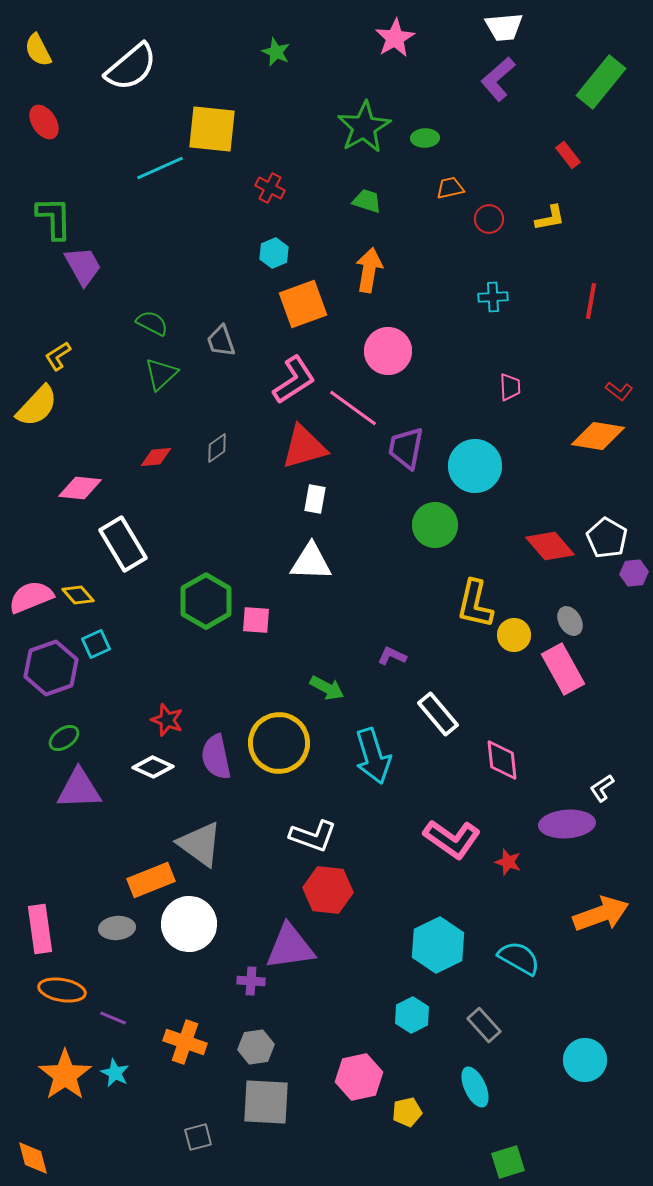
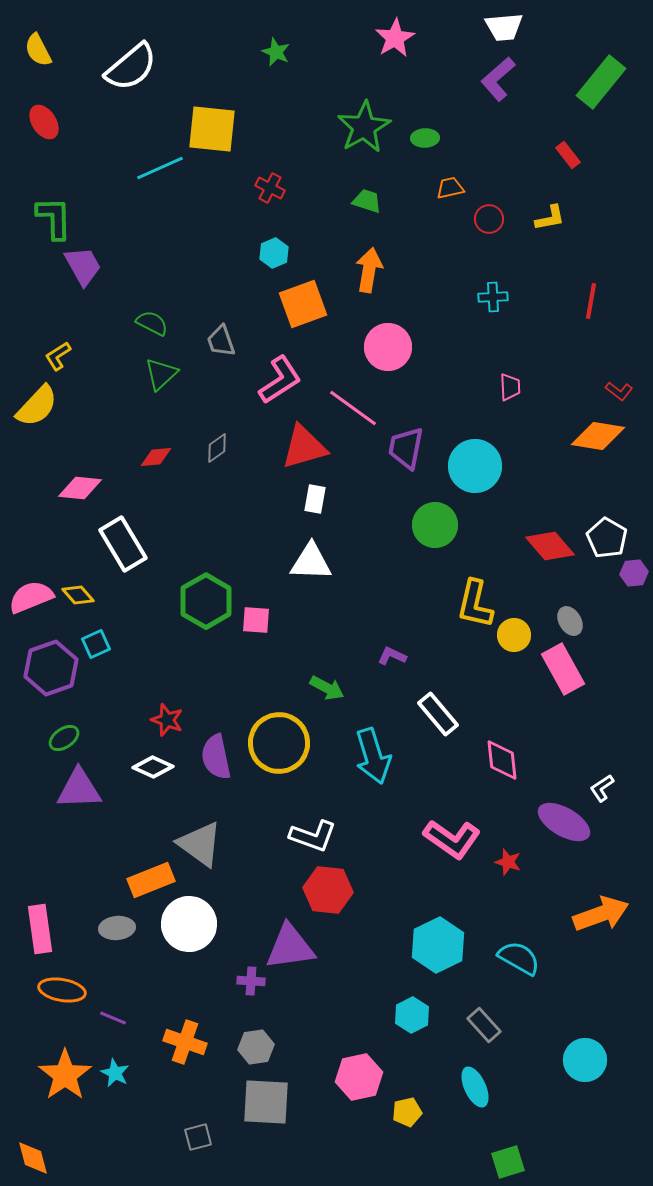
pink circle at (388, 351): moved 4 px up
pink L-shape at (294, 380): moved 14 px left
purple ellipse at (567, 824): moved 3 px left, 2 px up; rotated 34 degrees clockwise
